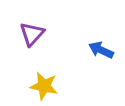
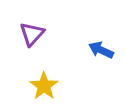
yellow star: rotated 24 degrees clockwise
